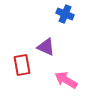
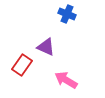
blue cross: moved 2 px right
red rectangle: rotated 45 degrees clockwise
